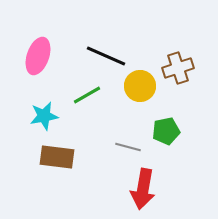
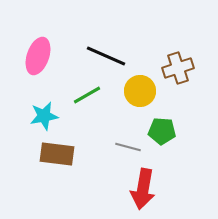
yellow circle: moved 5 px down
green pentagon: moved 4 px left; rotated 16 degrees clockwise
brown rectangle: moved 3 px up
